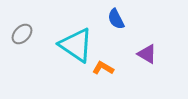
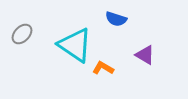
blue semicircle: rotated 45 degrees counterclockwise
cyan triangle: moved 1 px left
purple triangle: moved 2 px left, 1 px down
